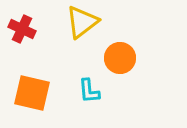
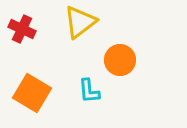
yellow triangle: moved 2 px left
orange circle: moved 2 px down
orange square: rotated 18 degrees clockwise
